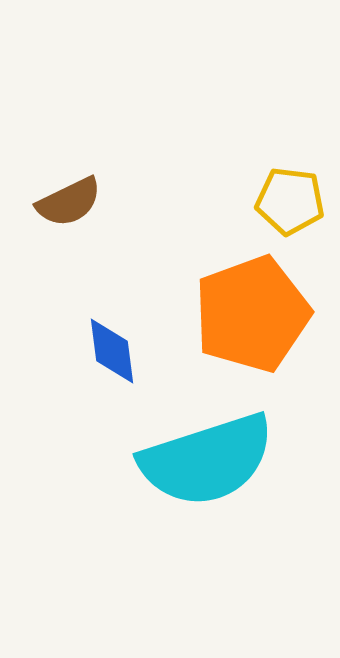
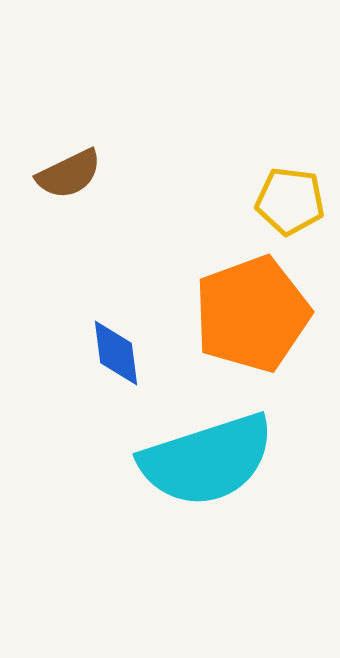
brown semicircle: moved 28 px up
blue diamond: moved 4 px right, 2 px down
